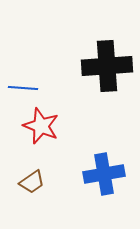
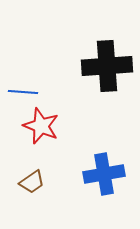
blue line: moved 4 px down
